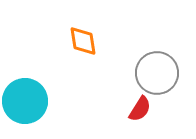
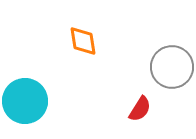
gray circle: moved 15 px right, 6 px up
